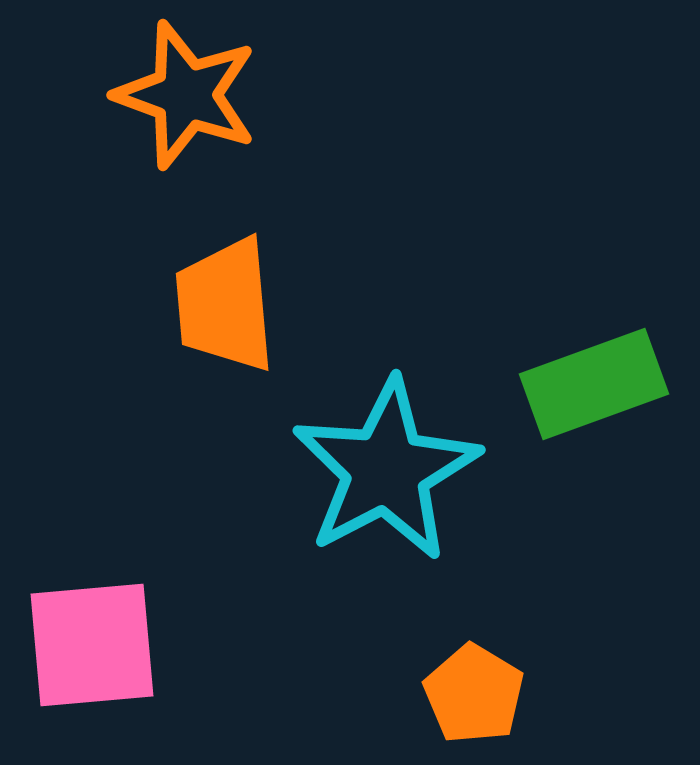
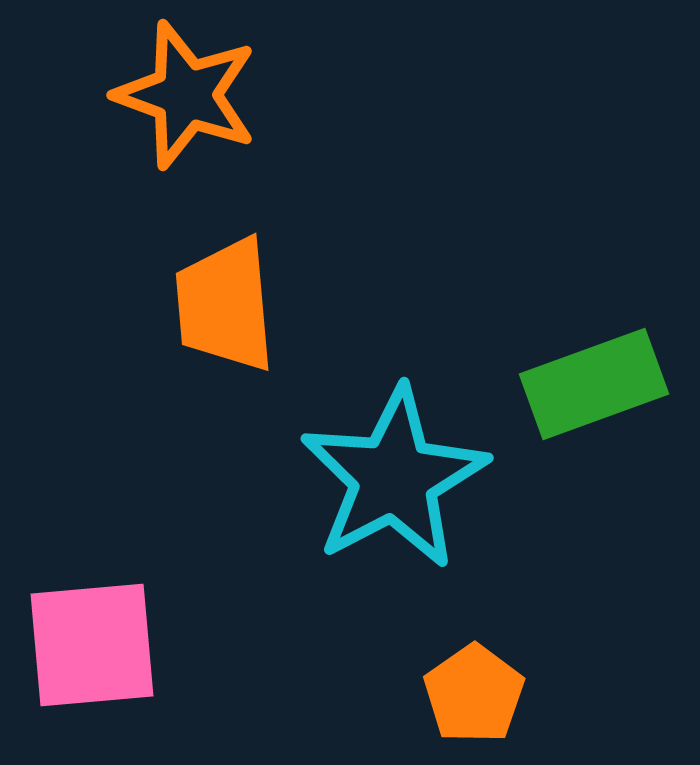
cyan star: moved 8 px right, 8 px down
orange pentagon: rotated 6 degrees clockwise
